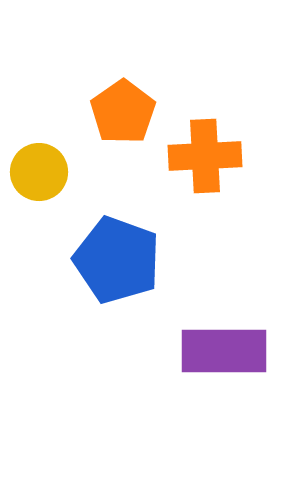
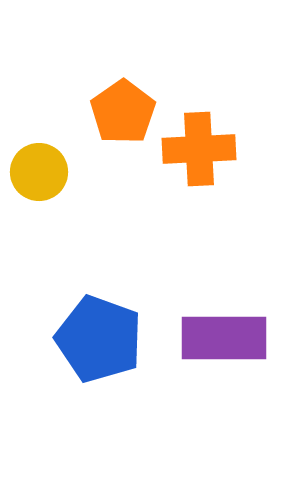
orange cross: moved 6 px left, 7 px up
blue pentagon: moved 18 px left, 79 px down
purple rectangle: moved 13 px up
